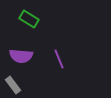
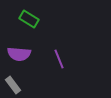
purple semicircle: moved 2 px left, 2 px up
